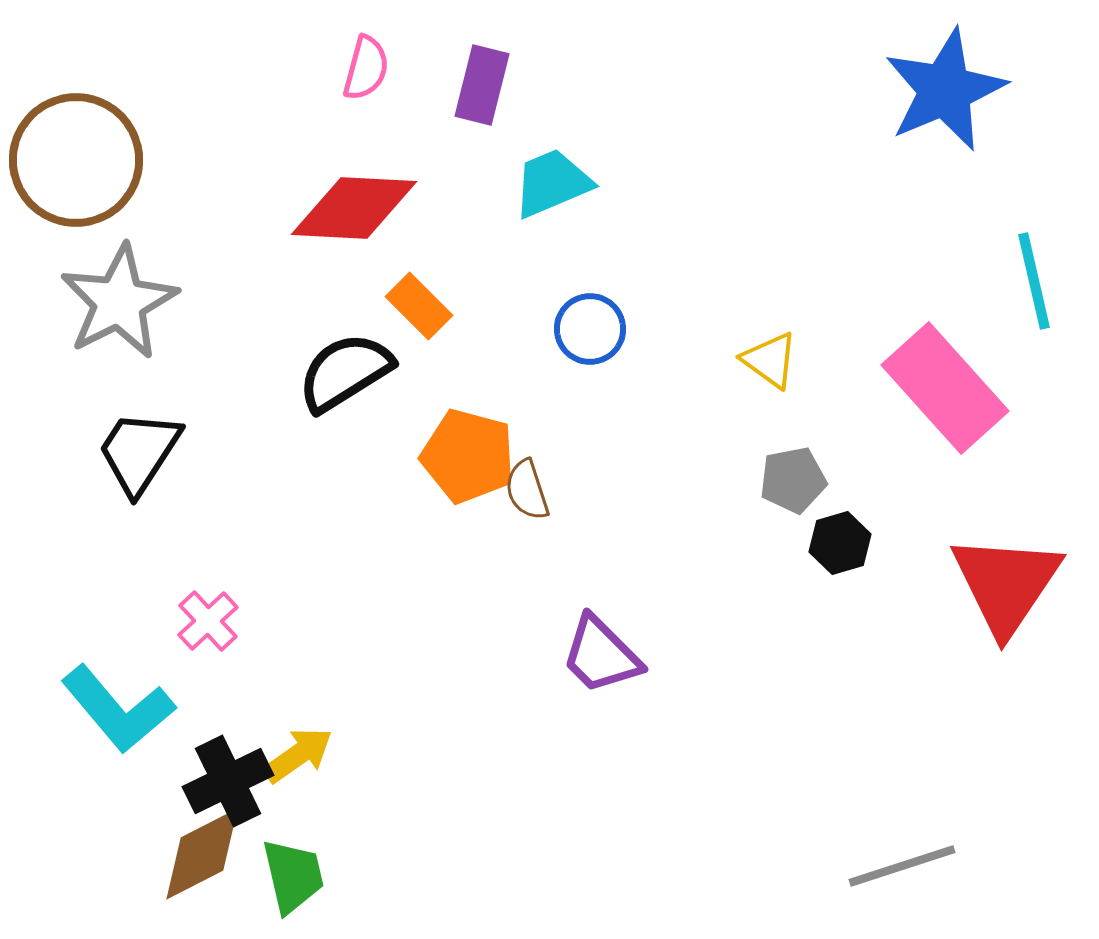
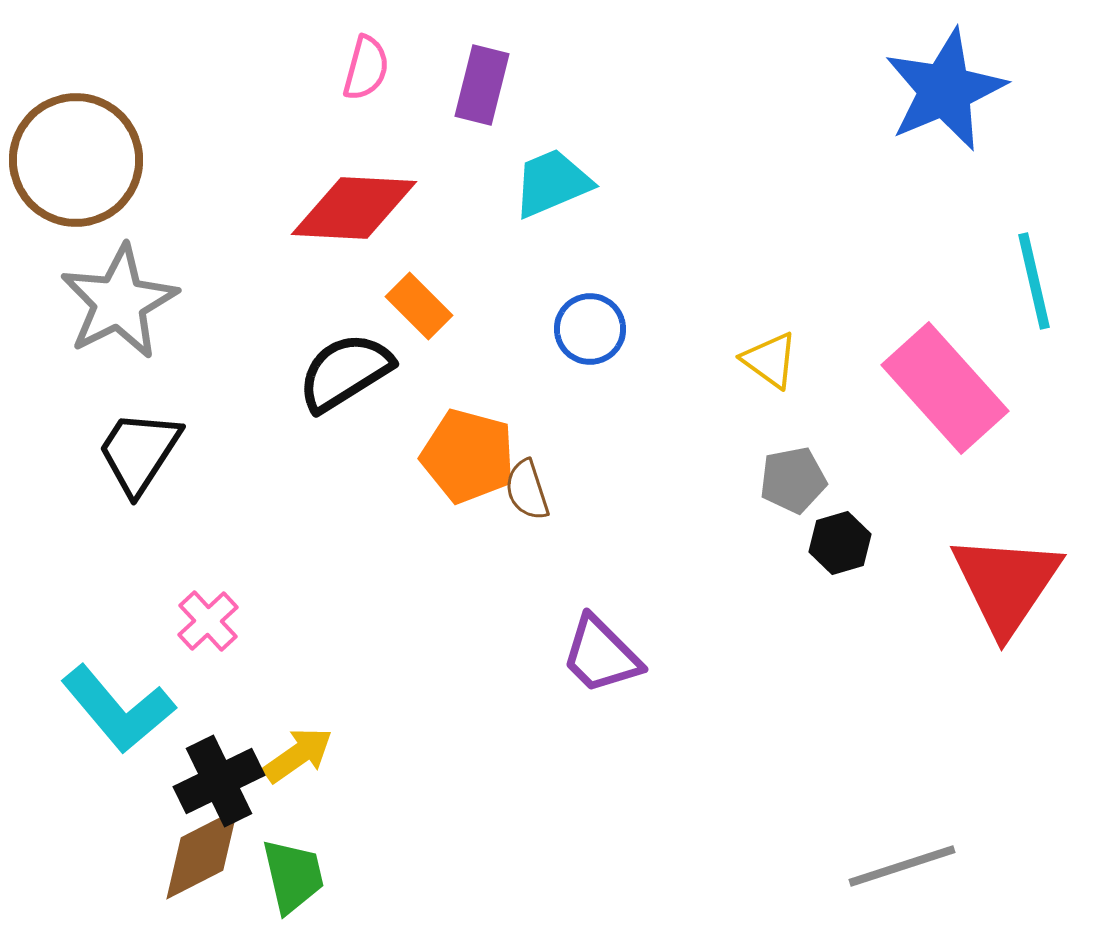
black cross: moved 9 px left
